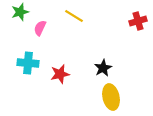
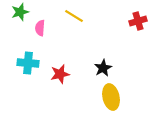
pink semicircle: rotated 21 degrees counterclockwise
